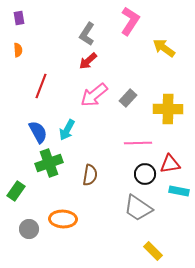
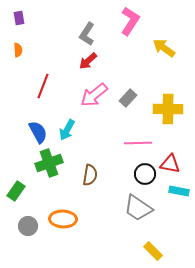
red line: moved 2 px right
red triangle: rotated 20 degrees clockwise
gray circle: moved 1 px left, 3 px up
